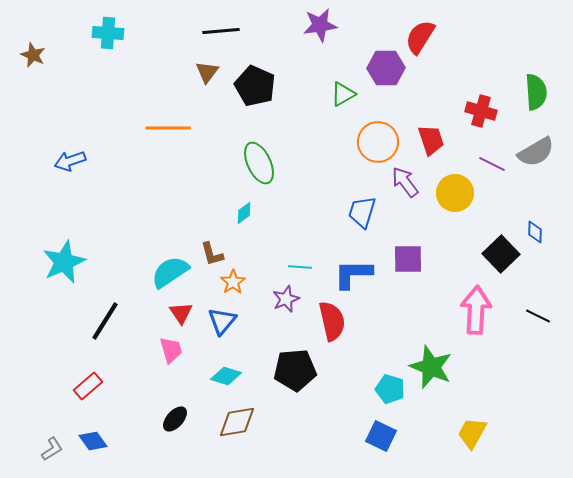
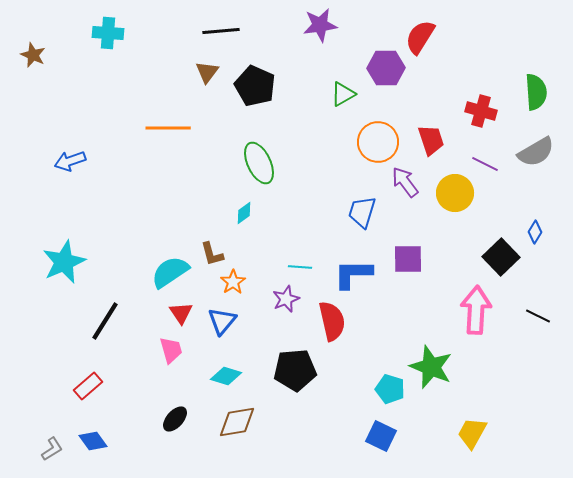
purple line at (492, 164): moved 7 px left
blue diamond at (535, 232): rotated 30 degrees clockwise
black square at (501, 254): moved 3 px down
